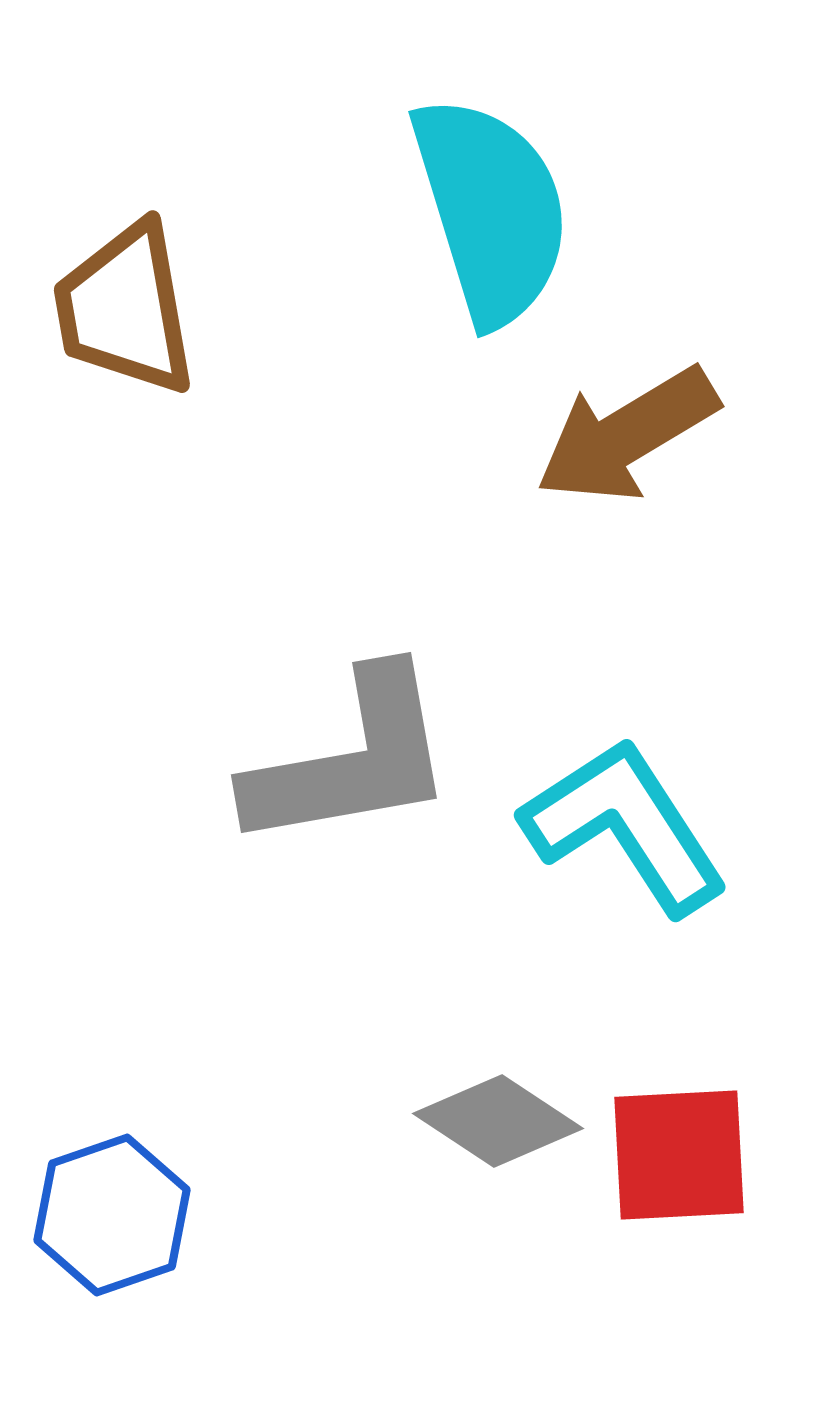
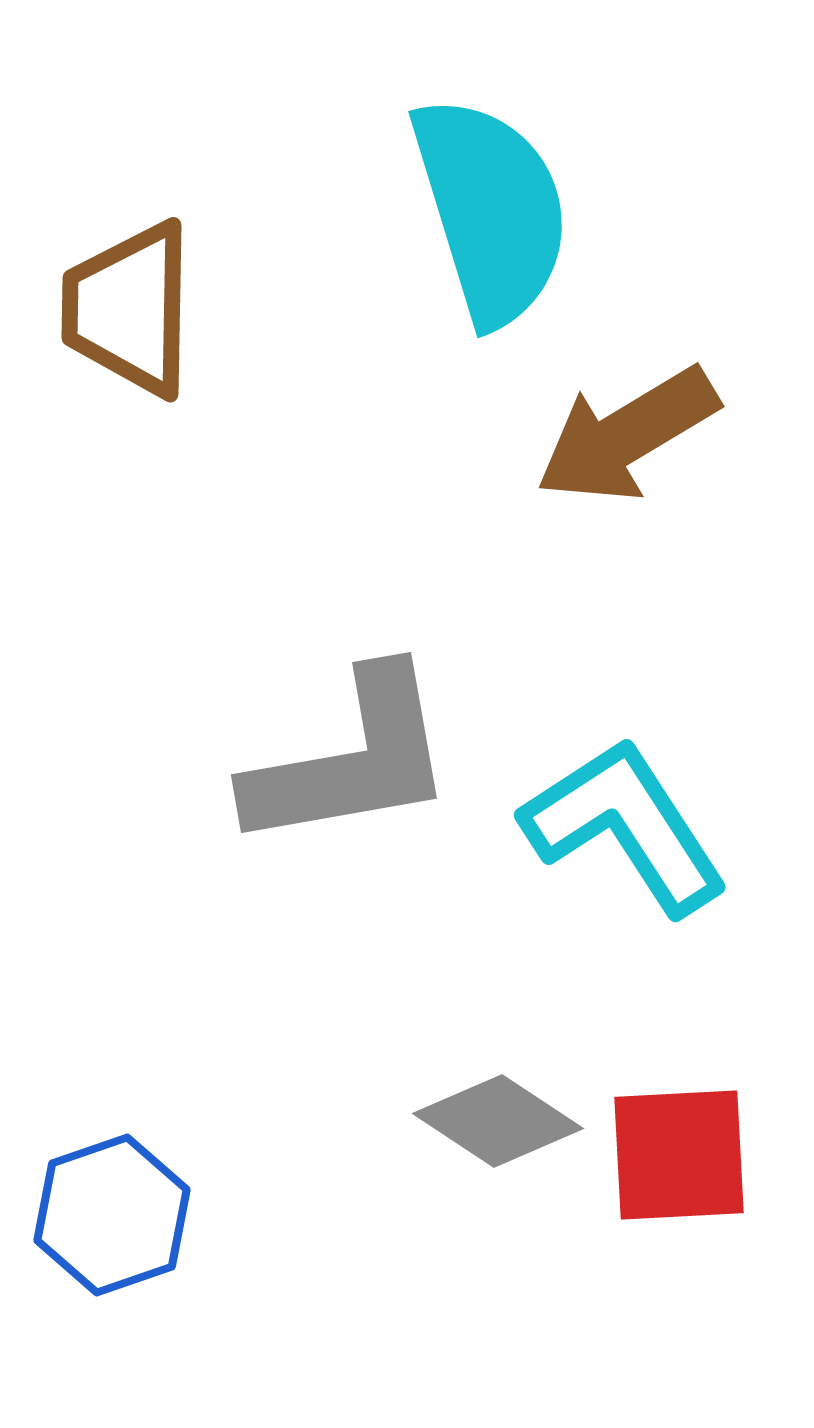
brown trapezoid: moved 4 px right; rotated 11 degrees clockwise
